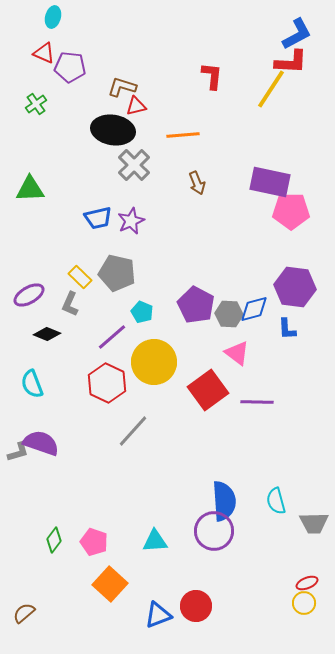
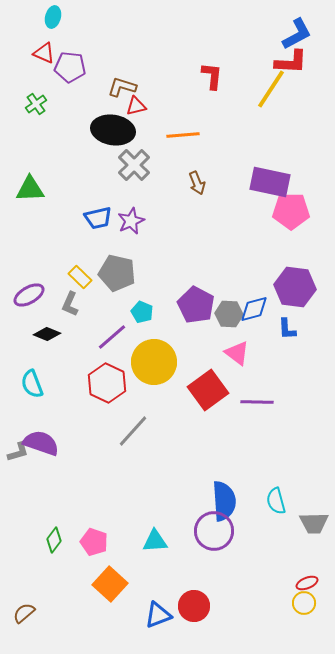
red circle at (196, 606): moved 2 px left
